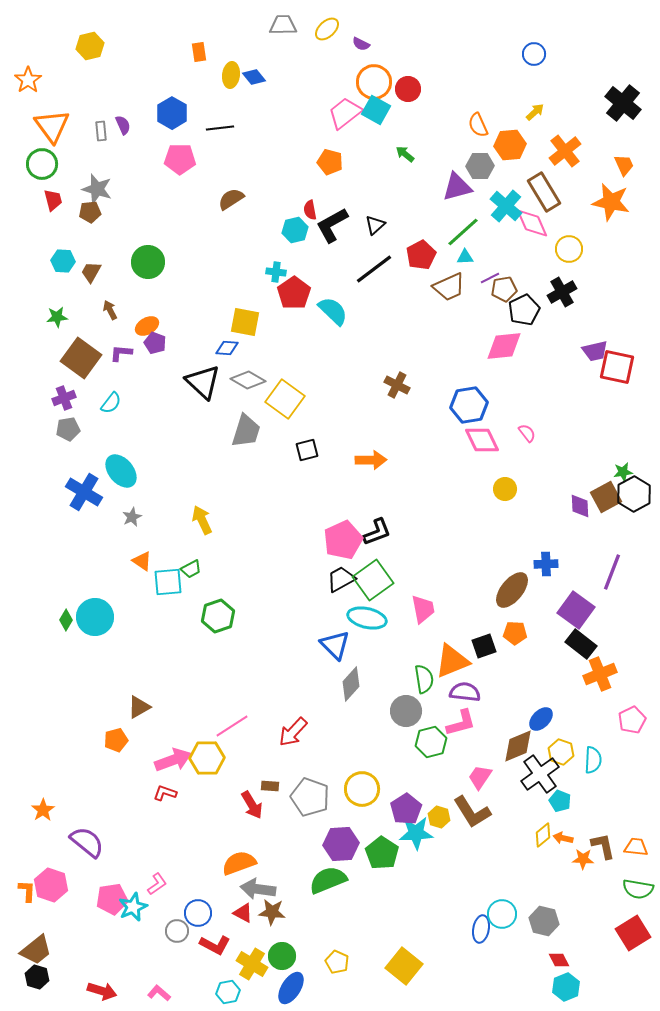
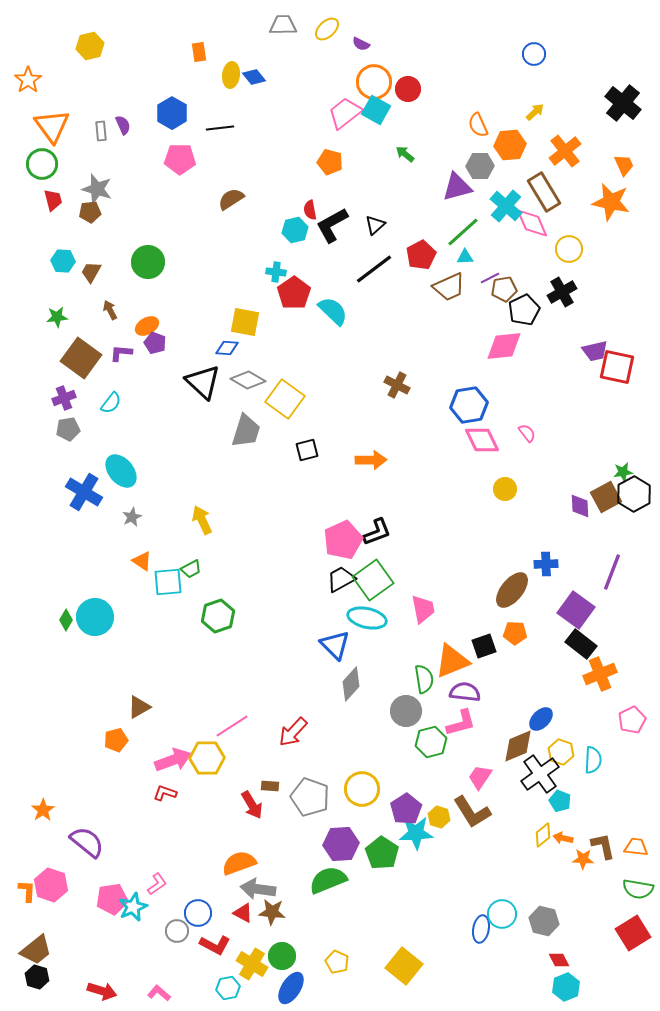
cyan hexagon at (228, 992): moved 4 px up
